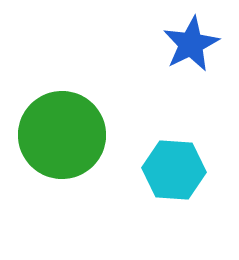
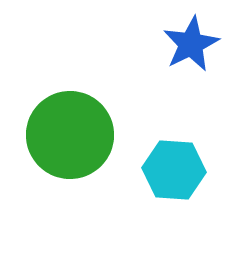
green circle: moved 8 px right
